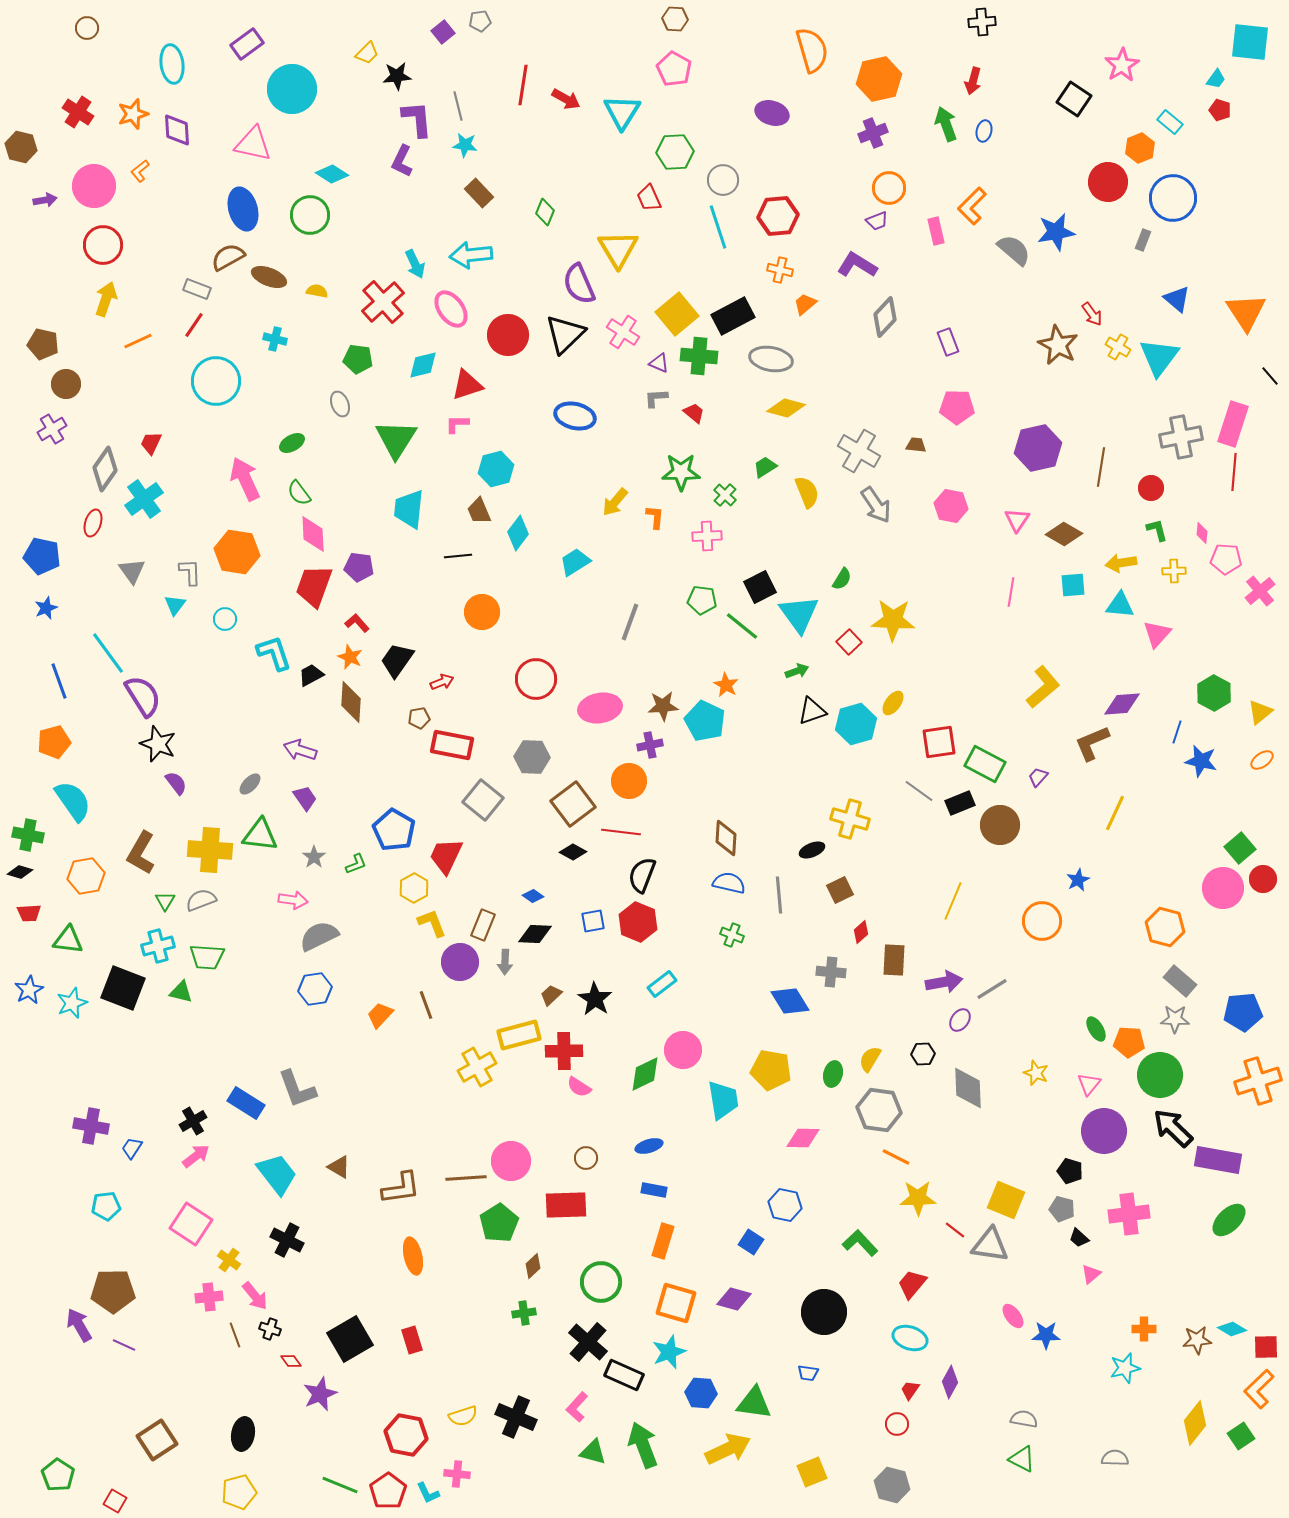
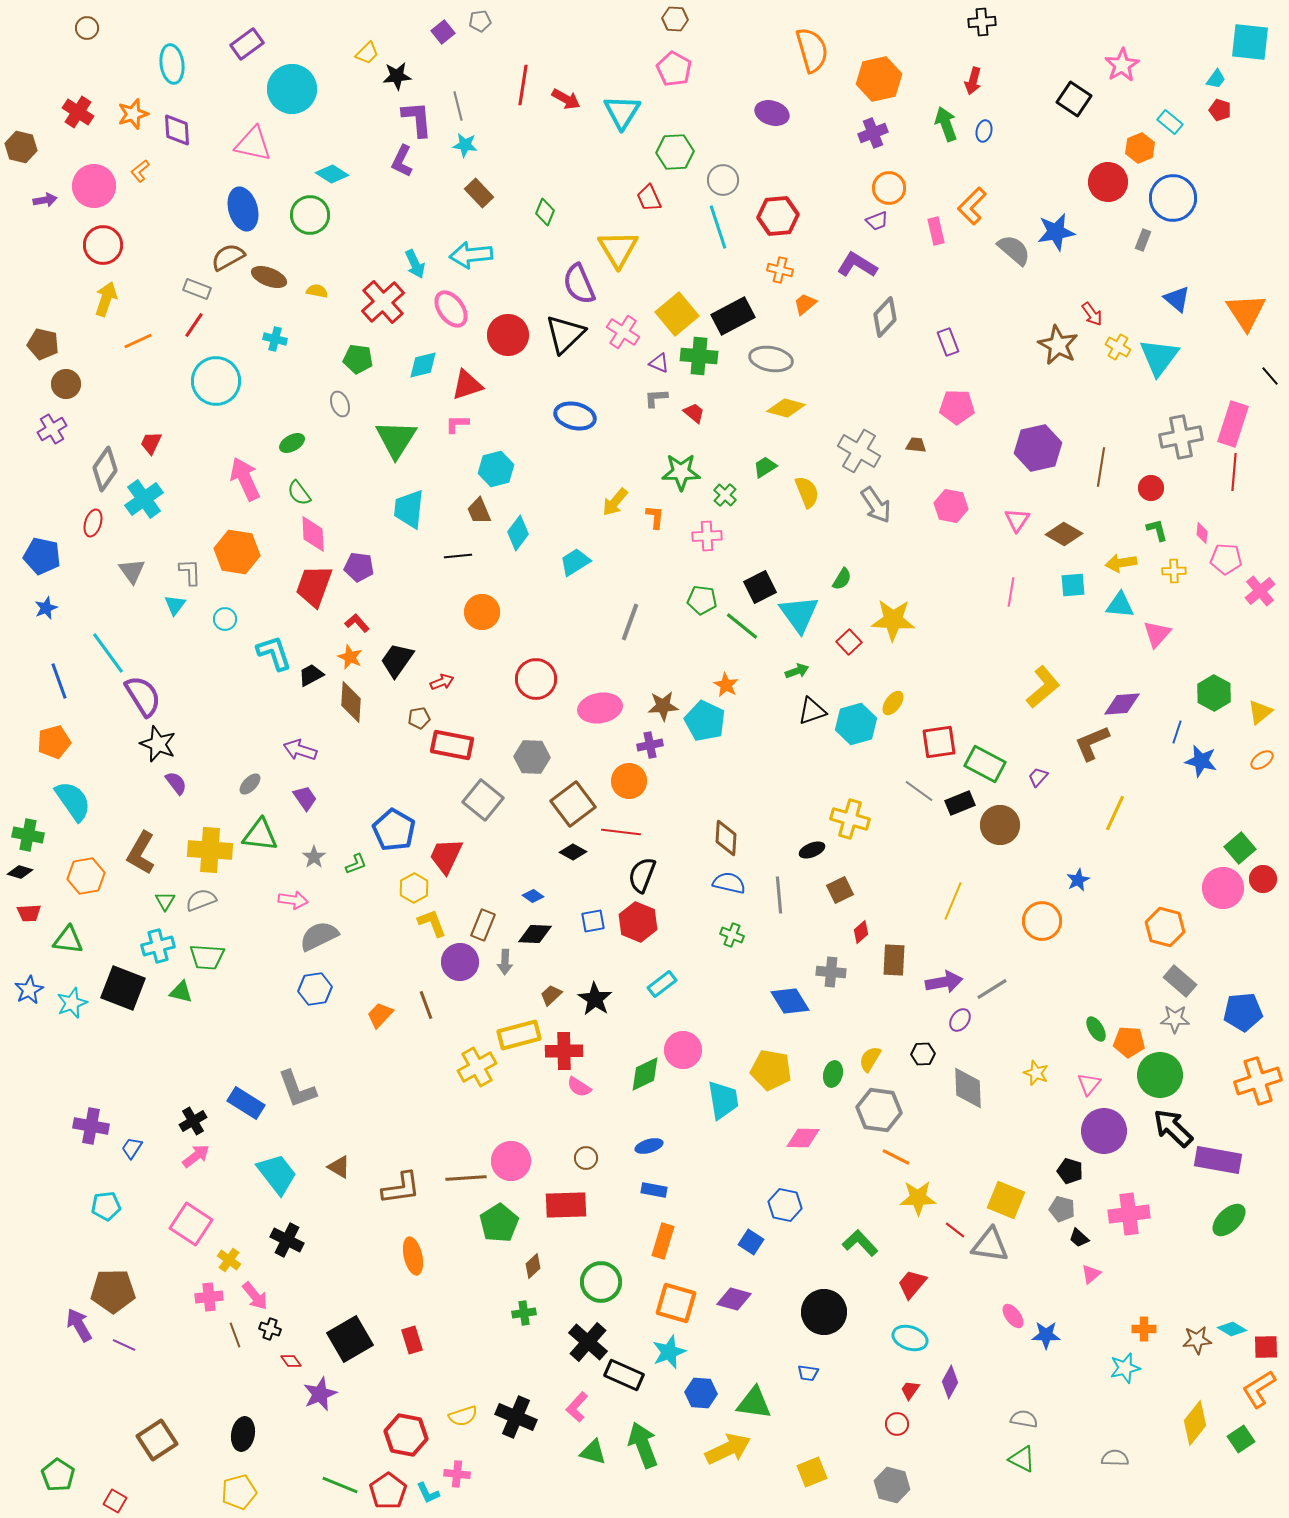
orange L-shape at (1259, 1389): rotated 12 degrees clockwise
green square at (1241, 1436): moved 3 px down
